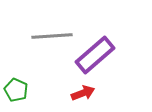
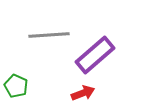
gray line: moved 3 px left, 1 px up
green pentagon: moved 4 px up
